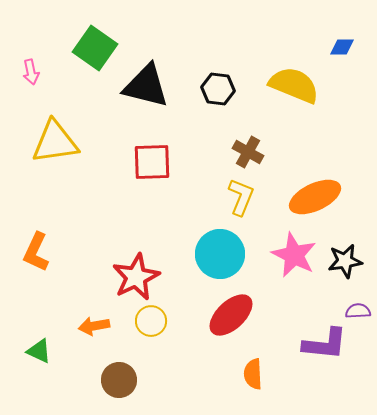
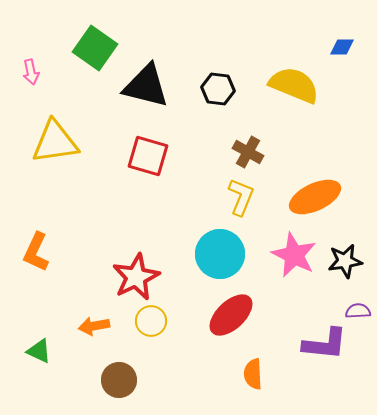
red square: moved 4 px left, 6 px up; rotated 18 degrees clockwise
